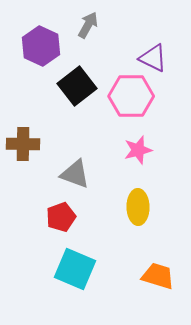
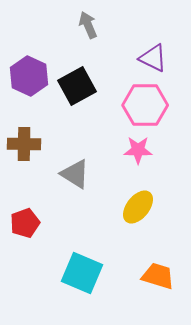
gray arrow: rotated 52 degrees counterclockwise
purple hexagon: moved 12 px left, 30 px down
black square: rotated 9 degrees clockwise
pink hexagon: moved 14 px right, 9 px down
brown cross: moved 1 px right
pink star: rotated 16 degrees clockwise
gray triangle: rotated 12 degrees clockwise
yellow ellipse: rotated 40 degrees clockwise
red pentagon: moved 36 px left, 6 px down
cyan square: moved 7 px right, 4 px down
